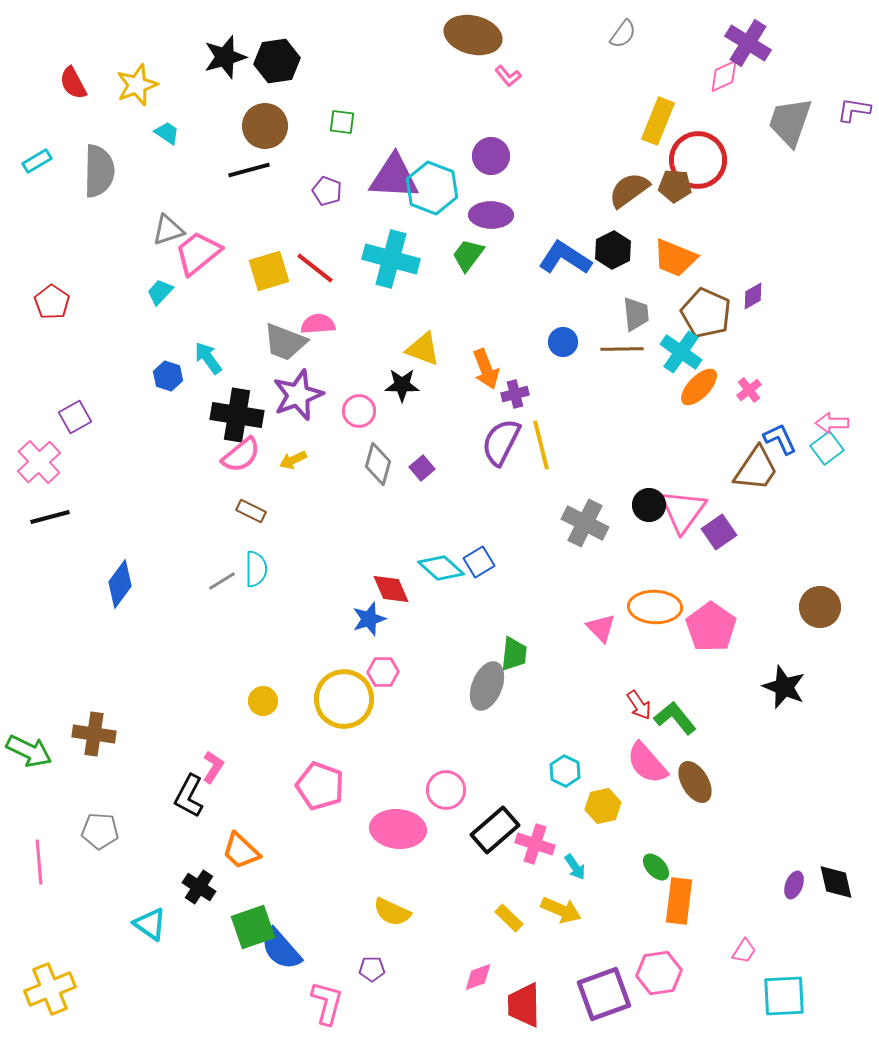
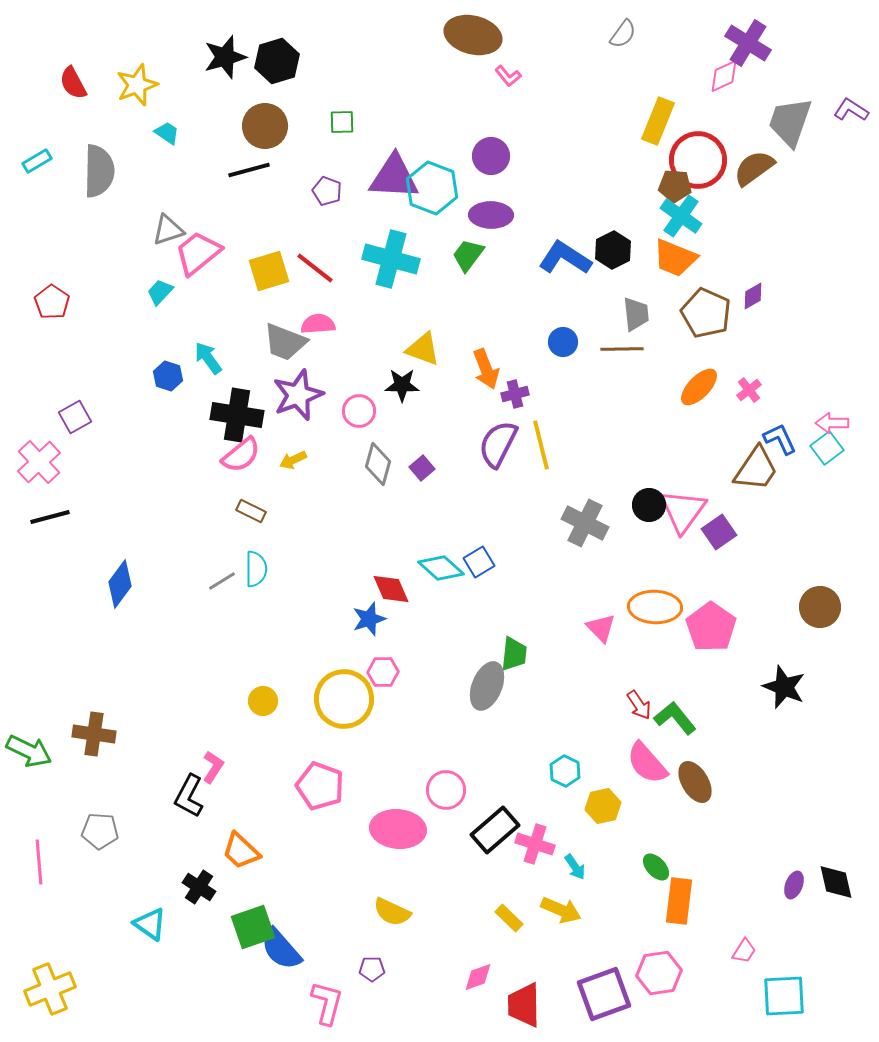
black hexagon at (277, 61): rotated 9 degrees counterclockwise
purple L-shape at (854, 110): moved 3 px left; rotated 24 degrees clockwise
green square at (342, 122): rotated 8 degrees counterclockwise
brown semicircle at (629, 190): moved 125 px right, 22 px up
cyan cross at (681, 352): moved 136 px up
purple semicircle at (501, 442): moved 3 px left, 2 px down
